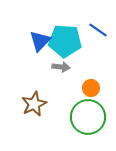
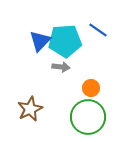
cyan pentagon: rotated 8 degrees counterclockwise
brown star: moved 4 px left, 5 px down
